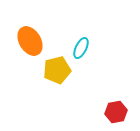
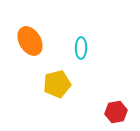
cyan ellipse: rotated 25 degrees counterclockwise
yellow pentagon: moved 14 px down
